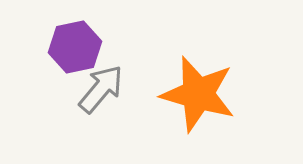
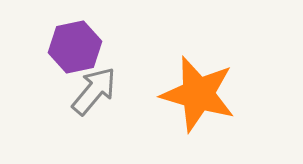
gray arrow: moved 7 px left, 2 px down
